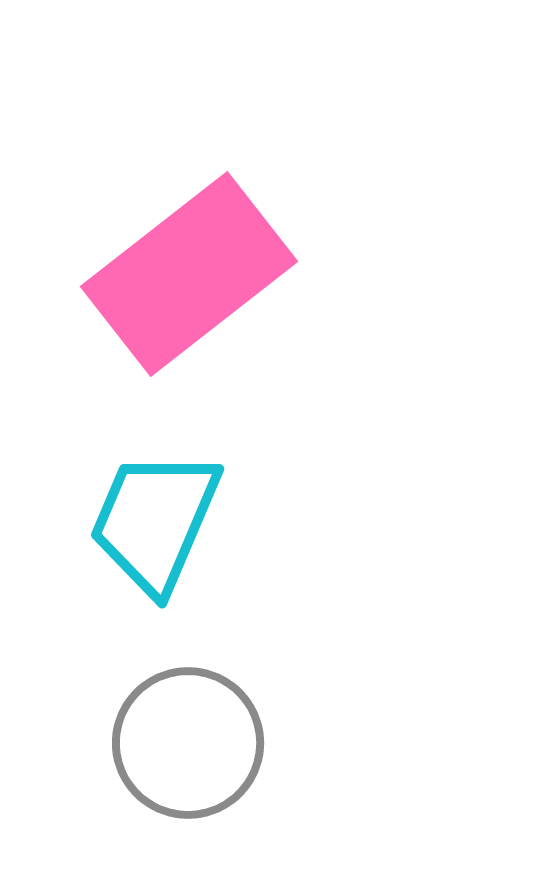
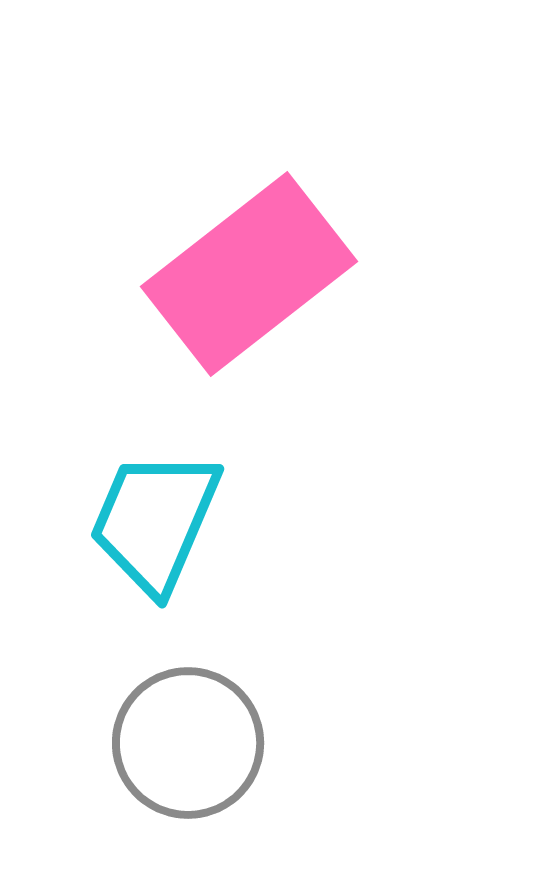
pink rectangle: moved 60 px right
